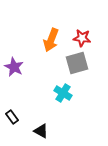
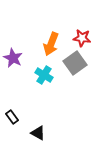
orange arrow: moved 4 px down
gray square: moved 2 px left; rotated 20 degrees counterclockwise
purple star: moved 1 px left, 9 px up
cyan cross: moved 19 px left, 18 px up
black triangle: moved 3 px left, 2 px down
